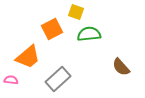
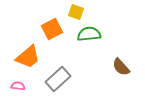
pink semicircle: moved 7 px right, 6 px down
